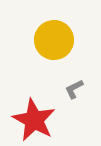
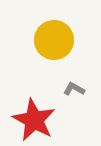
gray L-shape: rotated 55 degrees clockwise
